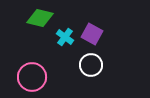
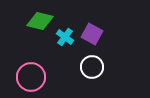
green diamond: moved 3 px down
white circle: moved 1 px right, 2 px down
pink circle: moved 1 px left
